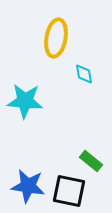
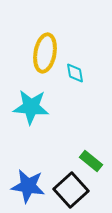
yellow ellipse: moved 11 px left, 15 px down
cyan diamond: moved 9 px left, 1 px up
cyan star: moved 6 px right, 6 px down
black square: moved 2 px right, 1 px up; rotated 36 degrees clockwise
